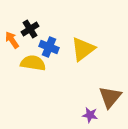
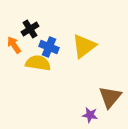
orange arrow: moved 2 px right, 5 px down
yellow triangle: moved 1 px right, 3 px up
yellow semicircle: moved 5 px right
